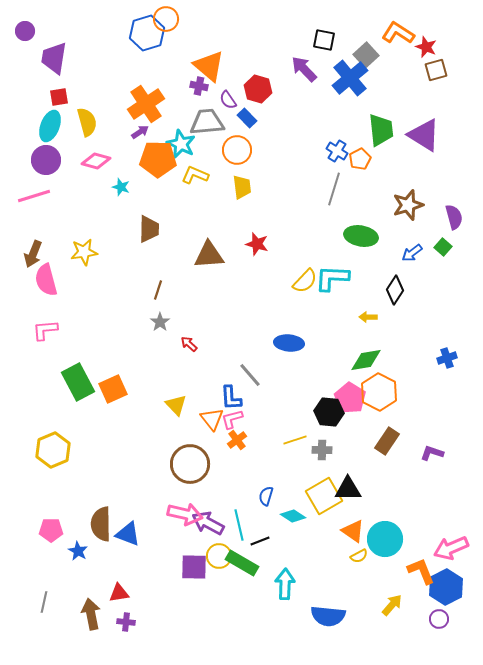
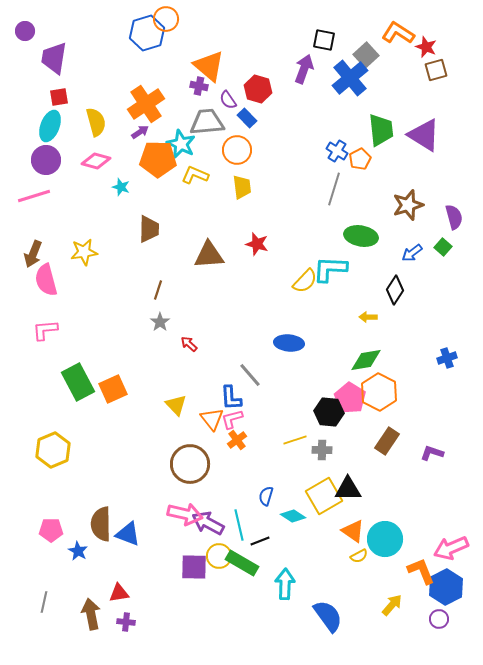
purple arrow at (304, 69): rotated 64 degrees clockwise
yellow semicircle at (87, 122): moved 9 px right
cyan L-shape at (332, 278): moved 2 px left, 9 px up
blue semicircle at (328, 616): rotated 132 degrees counterclockwise
